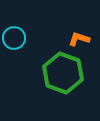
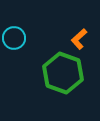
orange L-shape: rotated 60 degrees counterclockwise
